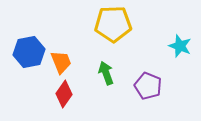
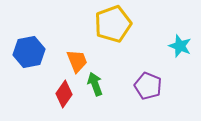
yellow pentagon: rotated 18 degrees counterclockwise
orange trapezoid: moved 16 px right, 1 px up
green arrow: moved 11 px left, 11 px down
